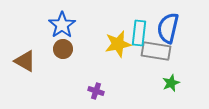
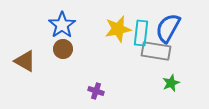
blue semicircle: rotated 16 degrees clockwise
cyan rectangle: moved 2 px right
yellow star: moved 15 px up
